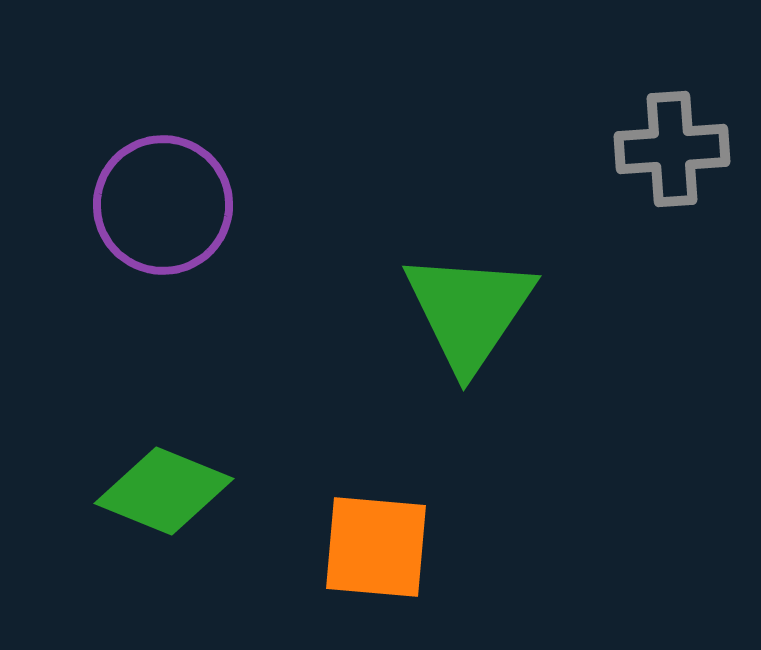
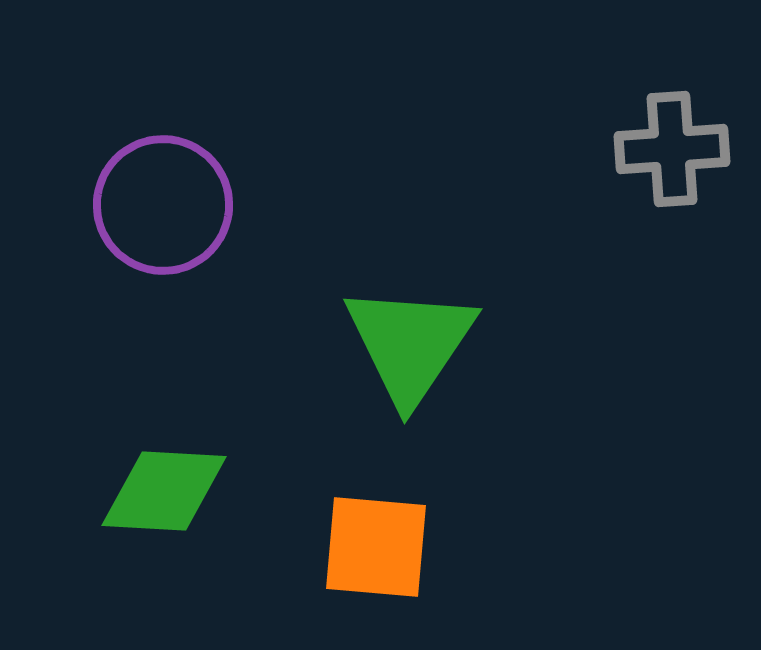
green triangle: moved 59 px left, 33 px down
green diamond: rotated 19 degrees counterclockwise
